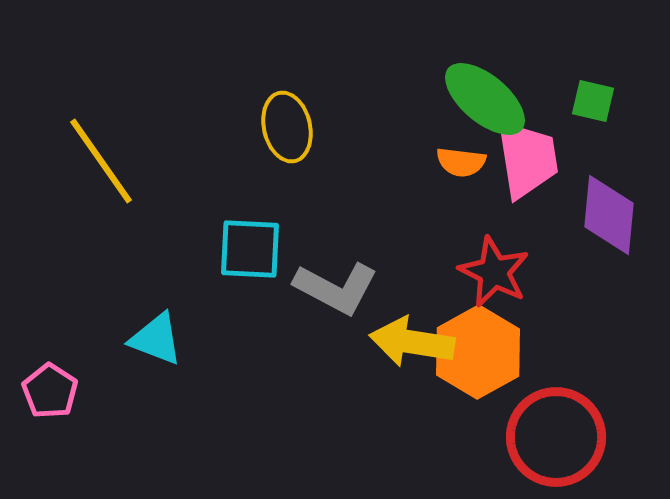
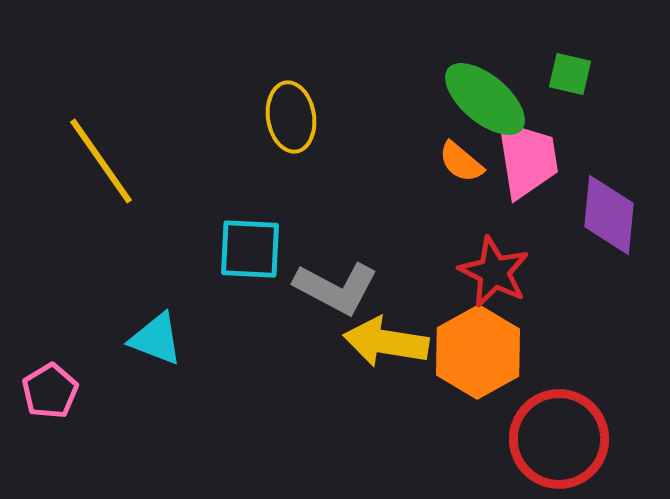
green square: moved 23 px left, 27 px up
yellow ellipse: moved 4 px right, 10 px up; rotated 4 degrees clockwise
orange semicircle: rotated 33 degrees clockwise
yellow arrow: moved 26 px left
pink pentagon: rotated 8 degrees clockwise
red circle: moved 3 px right, 2 px down
